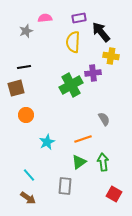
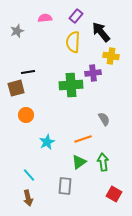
purple rectangle: moved 3 px left, 2 px up; rotated 40 degrees counterclockwise
gray star: moved 9 px left
black line: moved 4 px right, 5 px down
green cross: rotated 25 degrees clockwise
brown arrow: rotated 42 degrees clockwise
